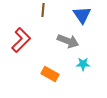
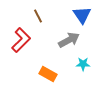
brown line: moved 5 px left, 6 px down; rotated 32 degrees counterclockwise
gray arrow: moved 1 px right, 1 px up; rotated 50 degrees counterclockwise
orange rectangle: moved 2 px left
